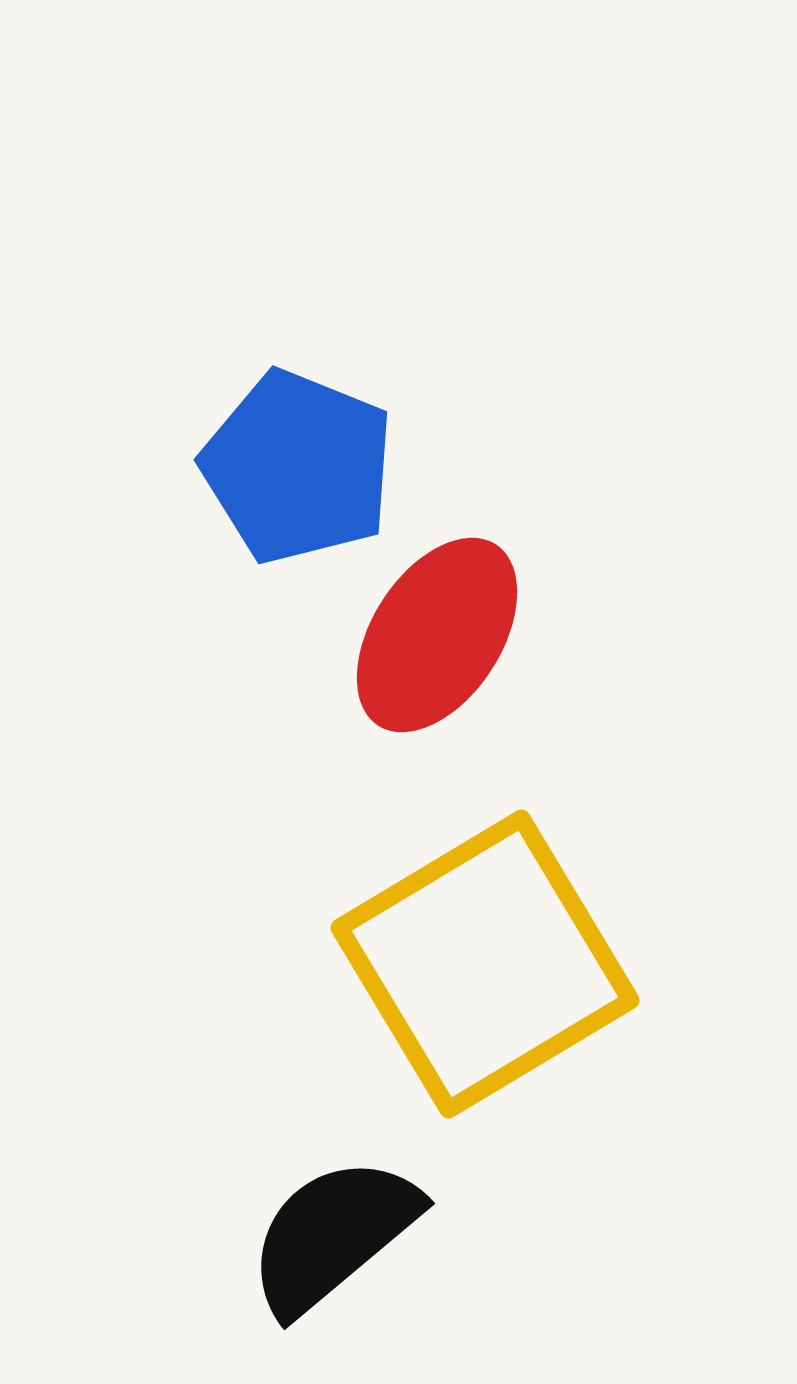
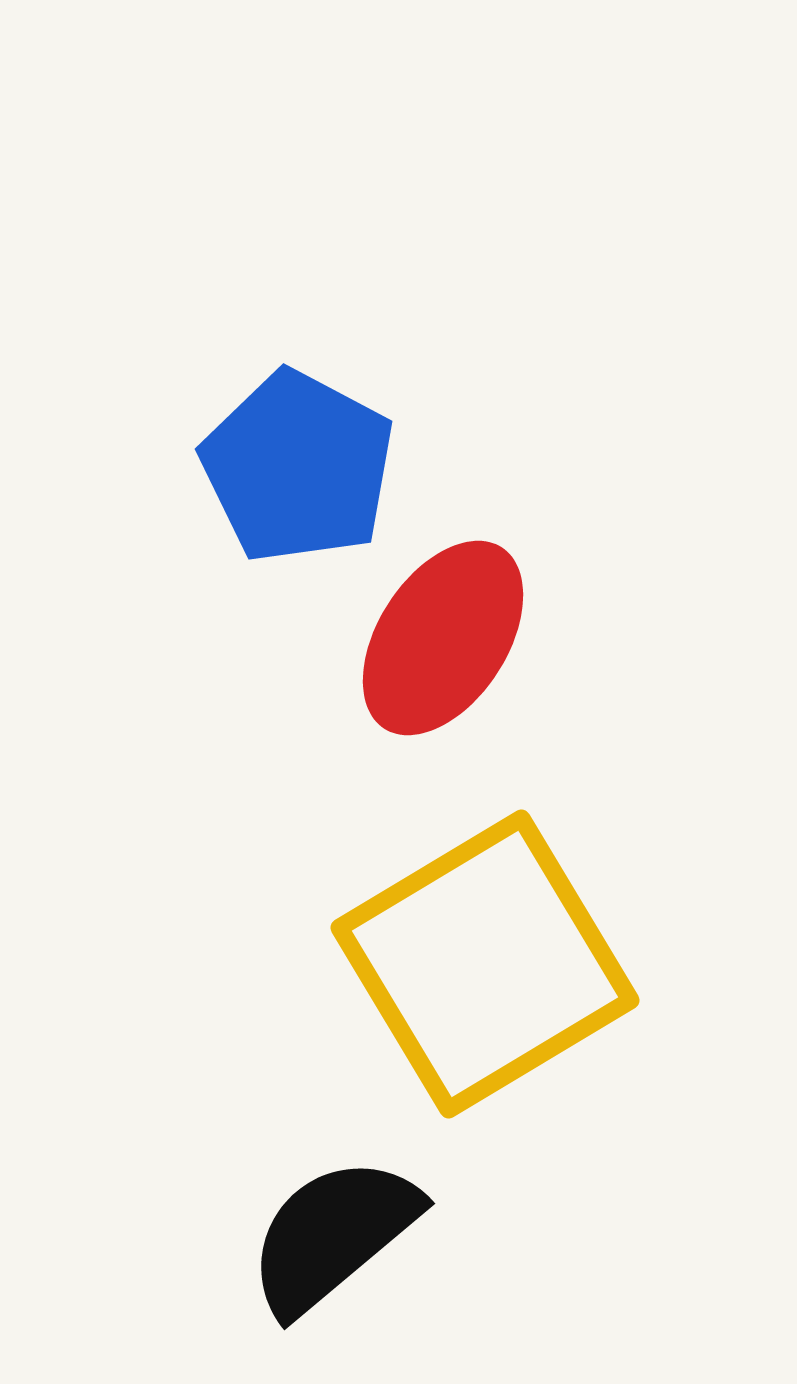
blue pentagon: rotated 6 degrees clockwise
red ellipse: moved 6 px right, 3 px down
